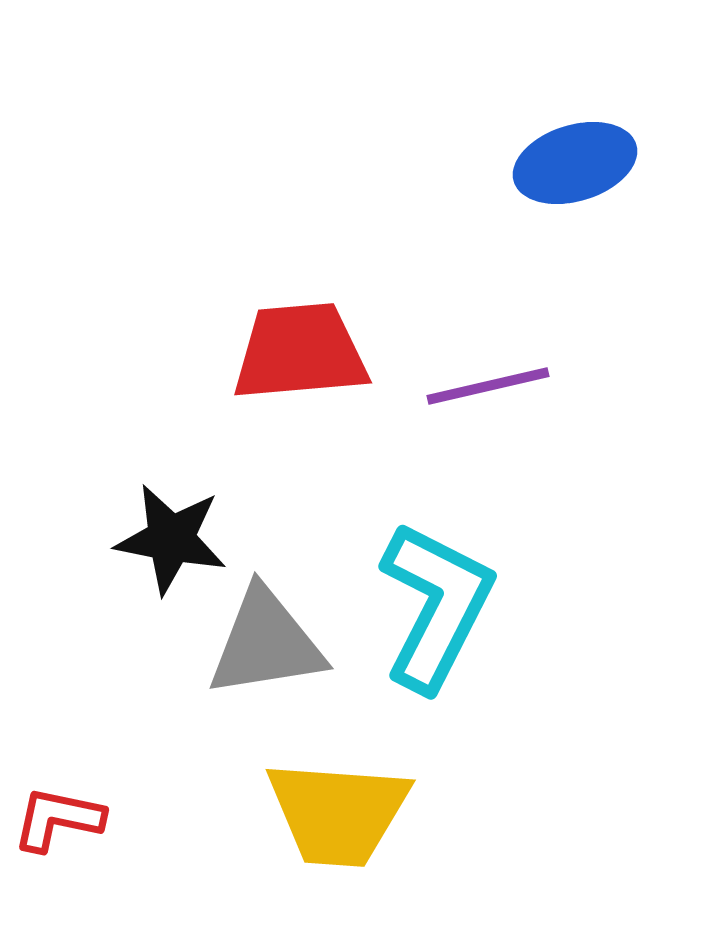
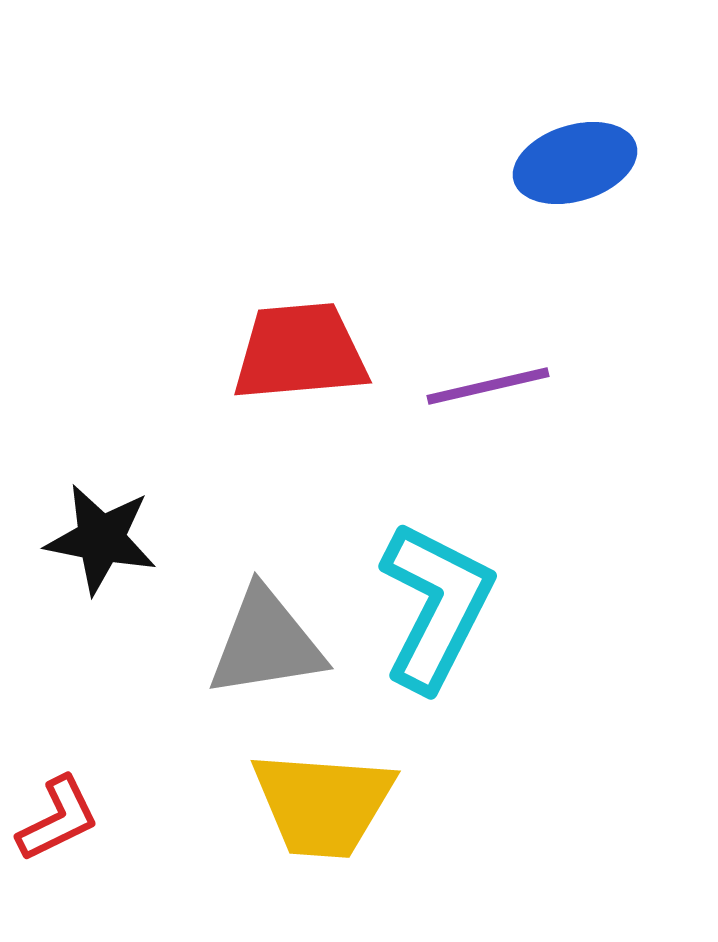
black star: moved 70 px left
yellow trapezoid: moved 15 px left, 9 px up
red L-shape: rotated 142 degrees clockwise
